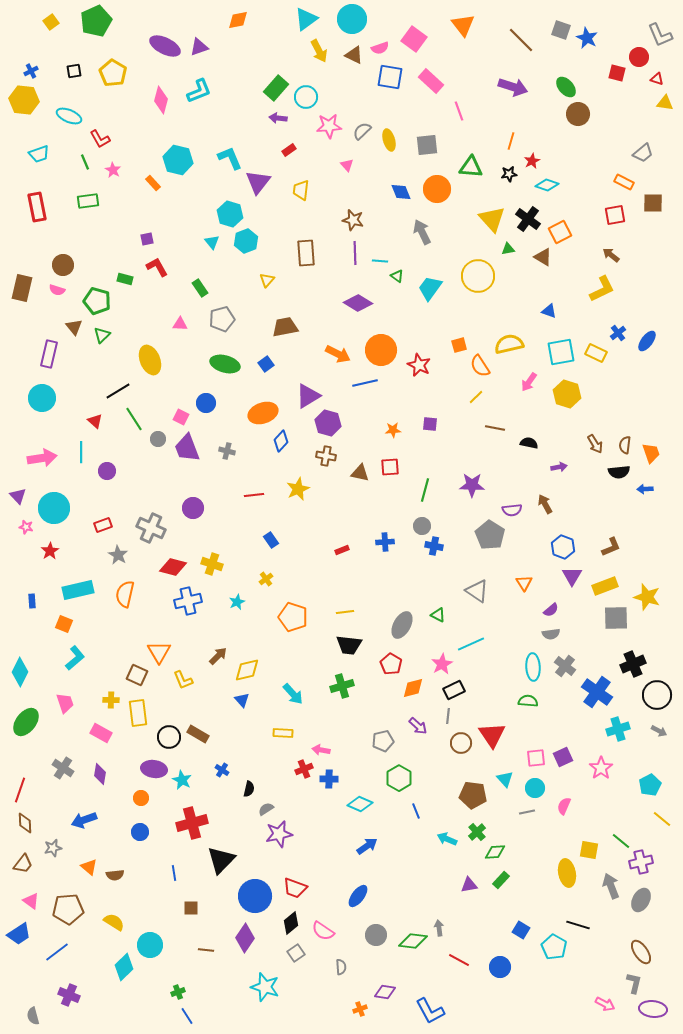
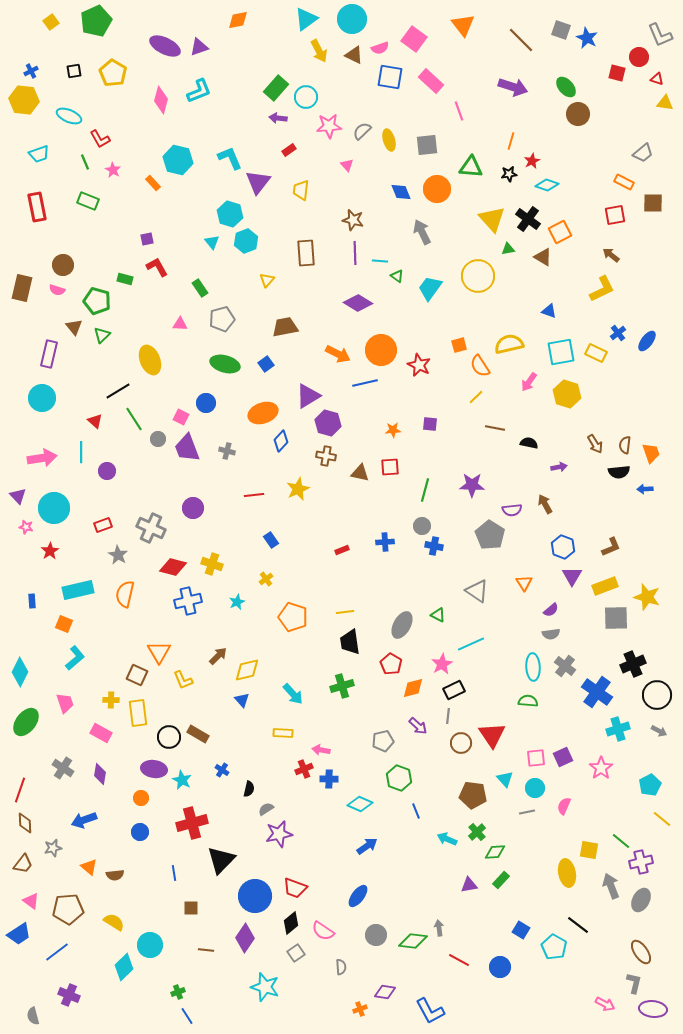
green rectangle at (88, 201): rotated 30 degrees clockwise
black trapezoid at (349, 645): moved 1 px right, 3 px up; rotated 76 degrees clockwise
green hexagon at (399, 778): rotated 10 degrees counterclockwise
black line at (578, 925): rotated 20 degrees clockwise
